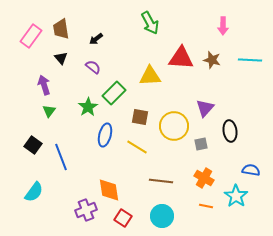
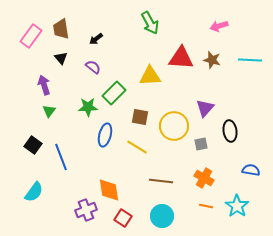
pink arrow: moved 4 px left; rotated 72 degrees clockwise
green star: rotated 30 degrees clockwise
cyan star: moved 1 px right, 10 px down
